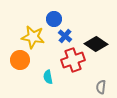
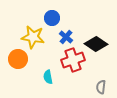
blue circle: moved 2 px left, 1 px up
blue cross: moved 1 px right, 1 px down
orange circle: moved 2 px left, 1 px up
